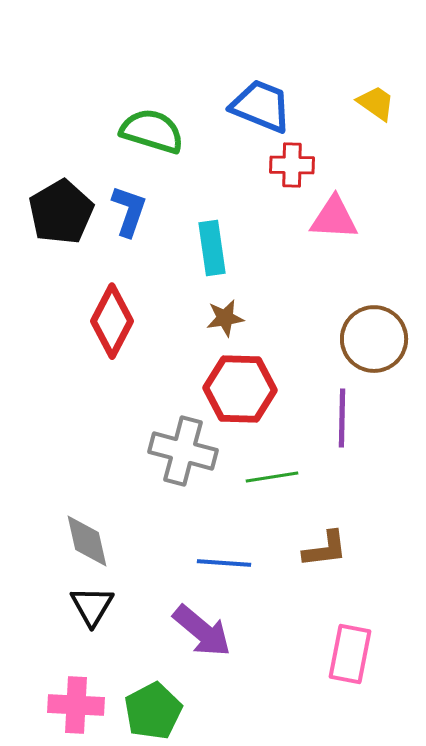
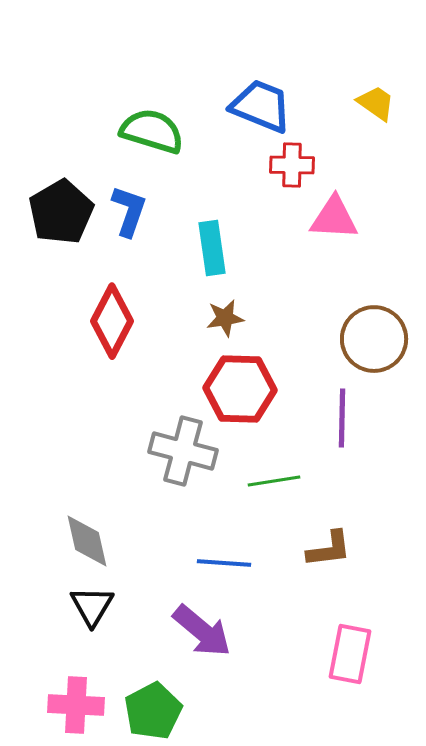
green line: moved 2 px right, 4 px down
brown L-shape: moved 4 px right
